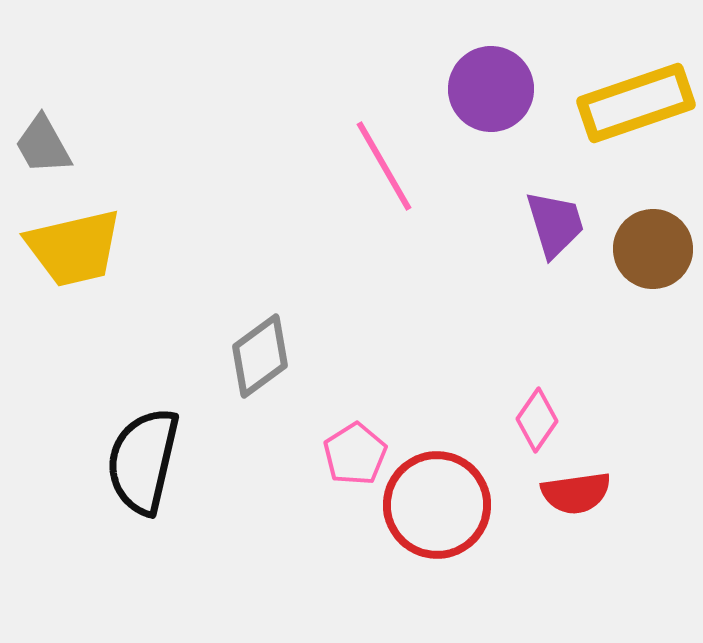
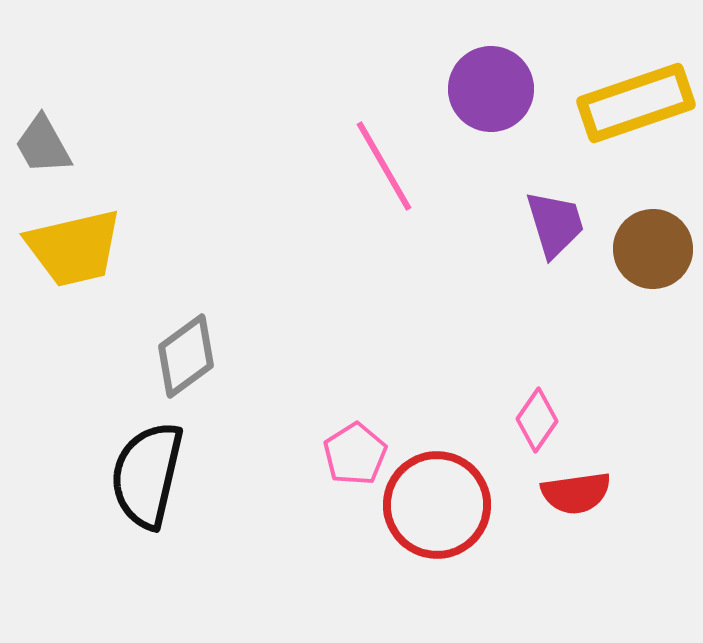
gray diamond: moved 74 px left
black semicircle: moved 4 px right, 14 px down
